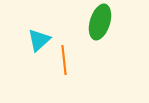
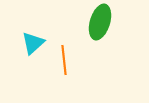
cyan triangle: moved 6 px left, 3 px down
